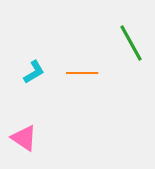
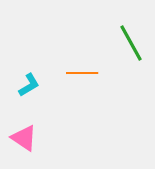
cyan L-shape: moved 5 px left, 13 px down
